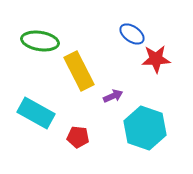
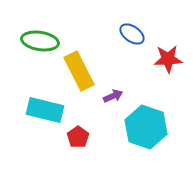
red star: moved 12 px right
cyan rectangle: moved 9 px right, 3 px up; rotated 15 degrees counterclockwise
cyan hexagon: moved 1 px right, 1 px up
red pentagon: rotated 30 degrees clockwise
